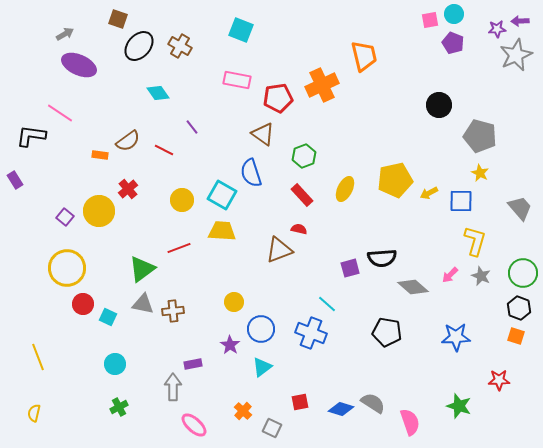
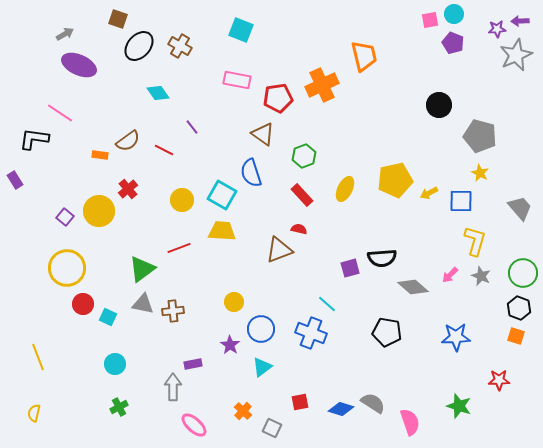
black L-shape at (31, 136): moved 3 px right, 3 px down
